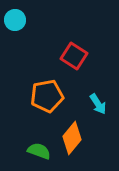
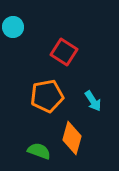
cyan circle: moved 2 px left, 7 px down
red square: moved 10 px left, 4 px up
cyan arrow: moved 5 px left, 3 px up
orange diamond: rotated 24 degrees counterclockwise
